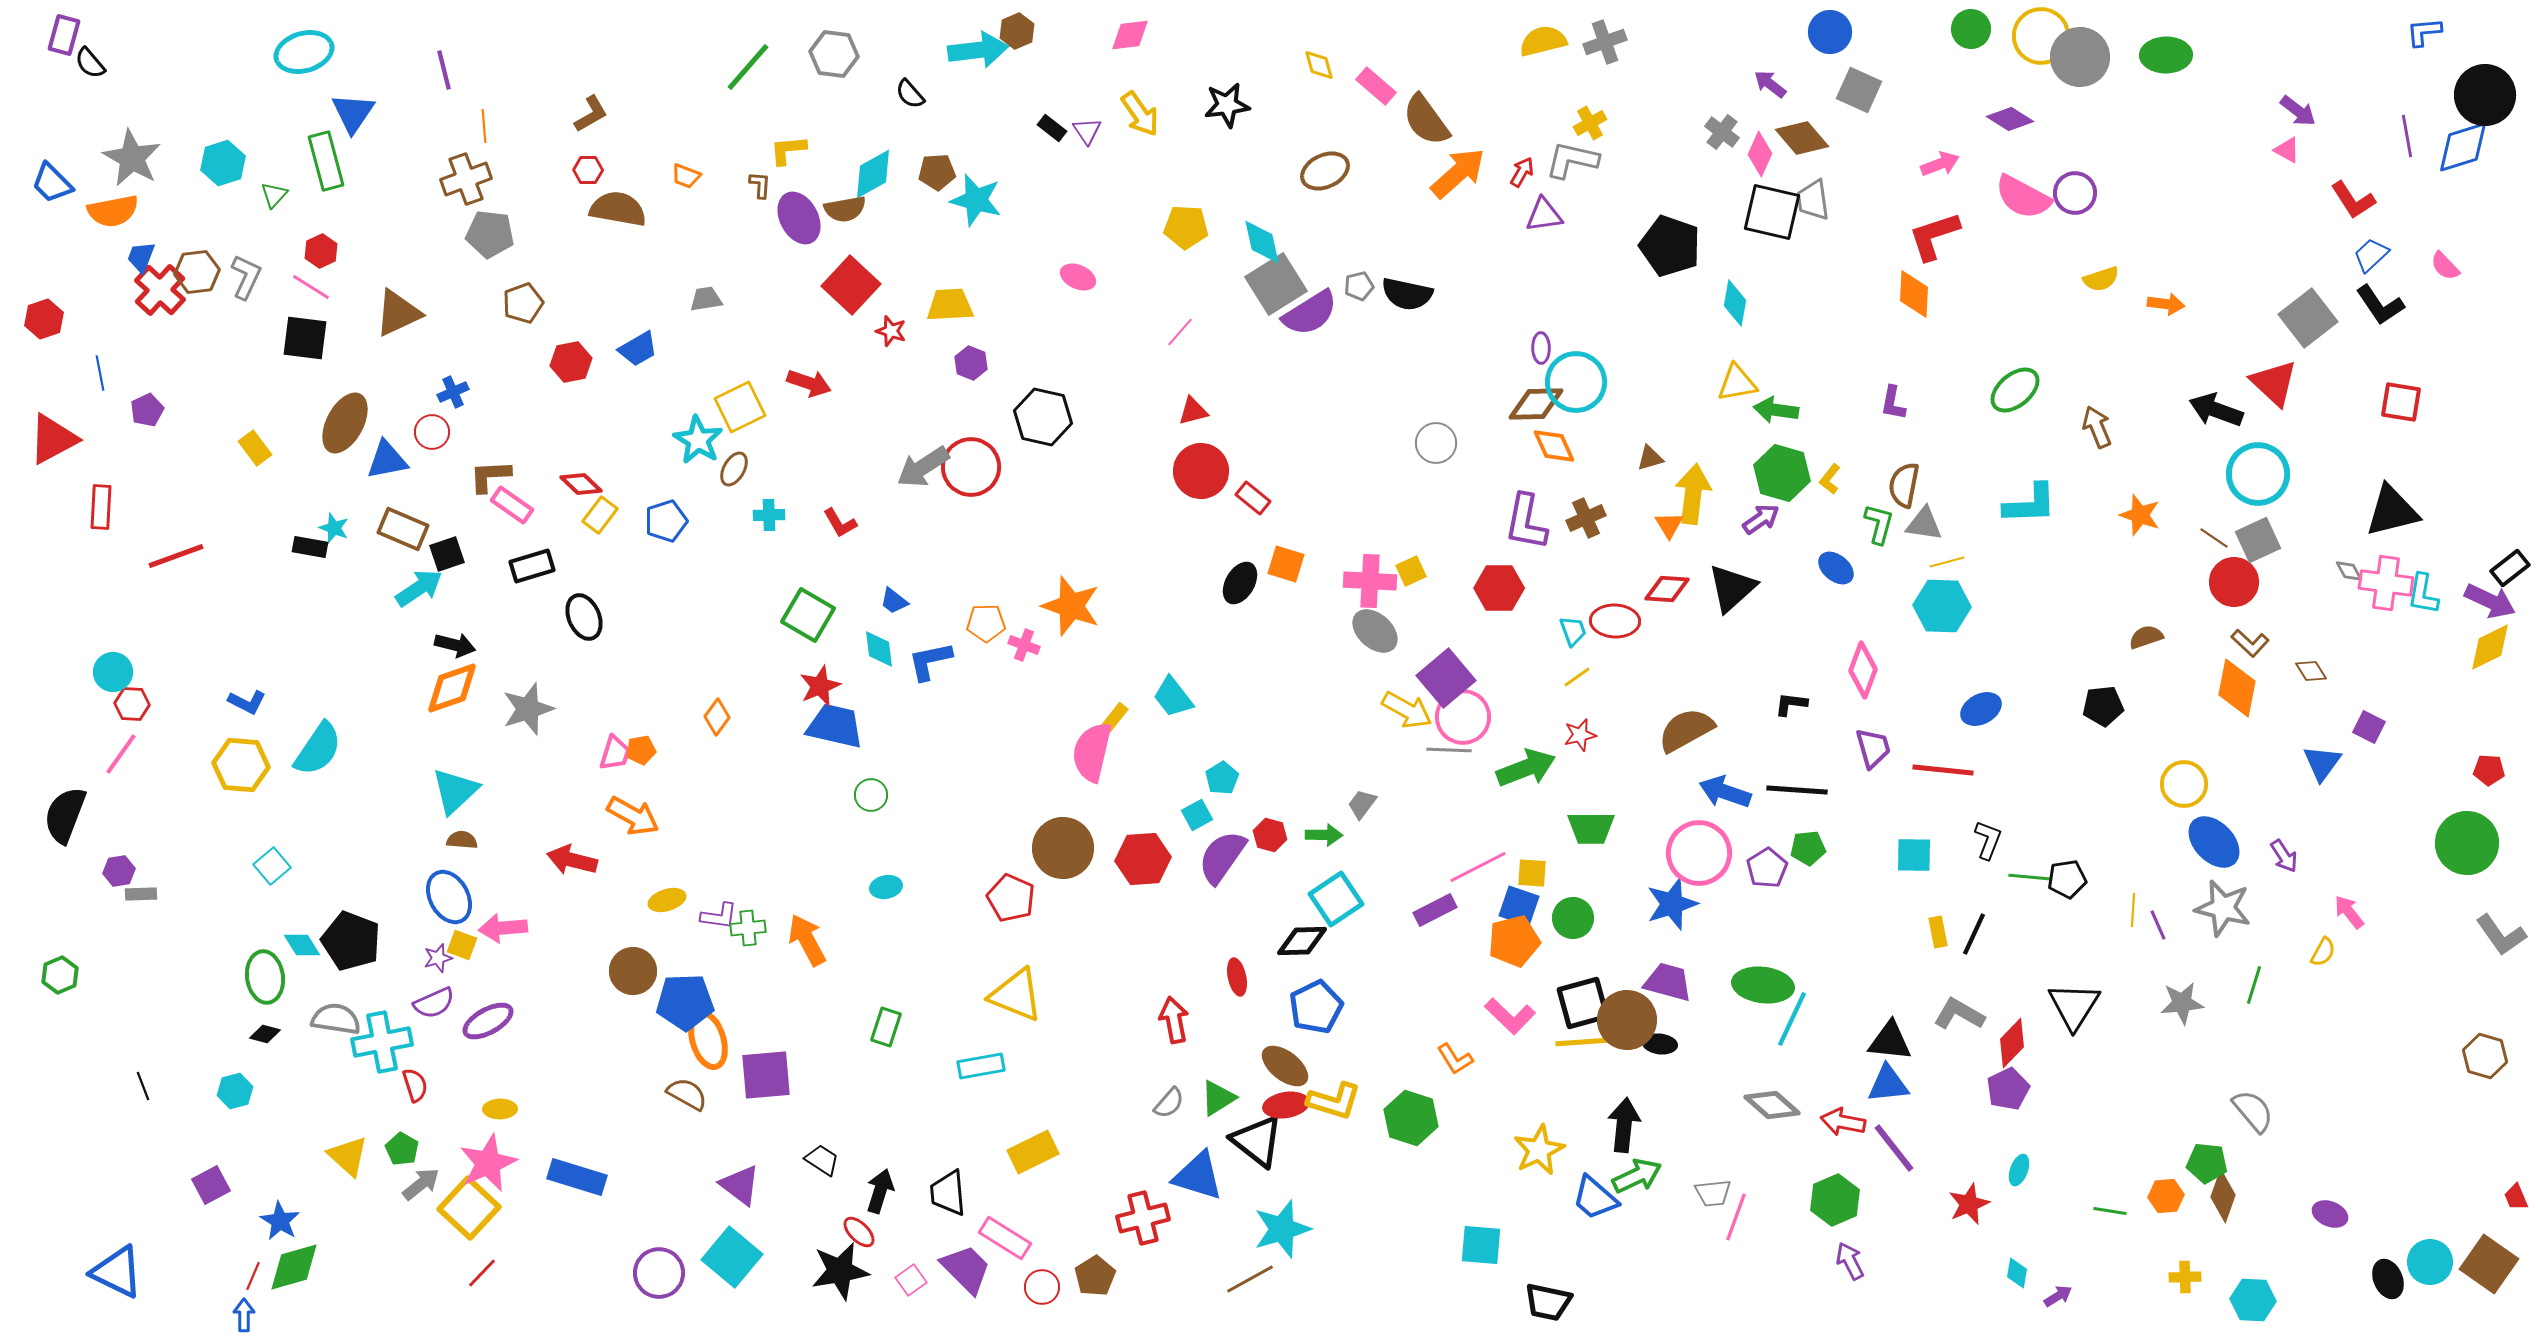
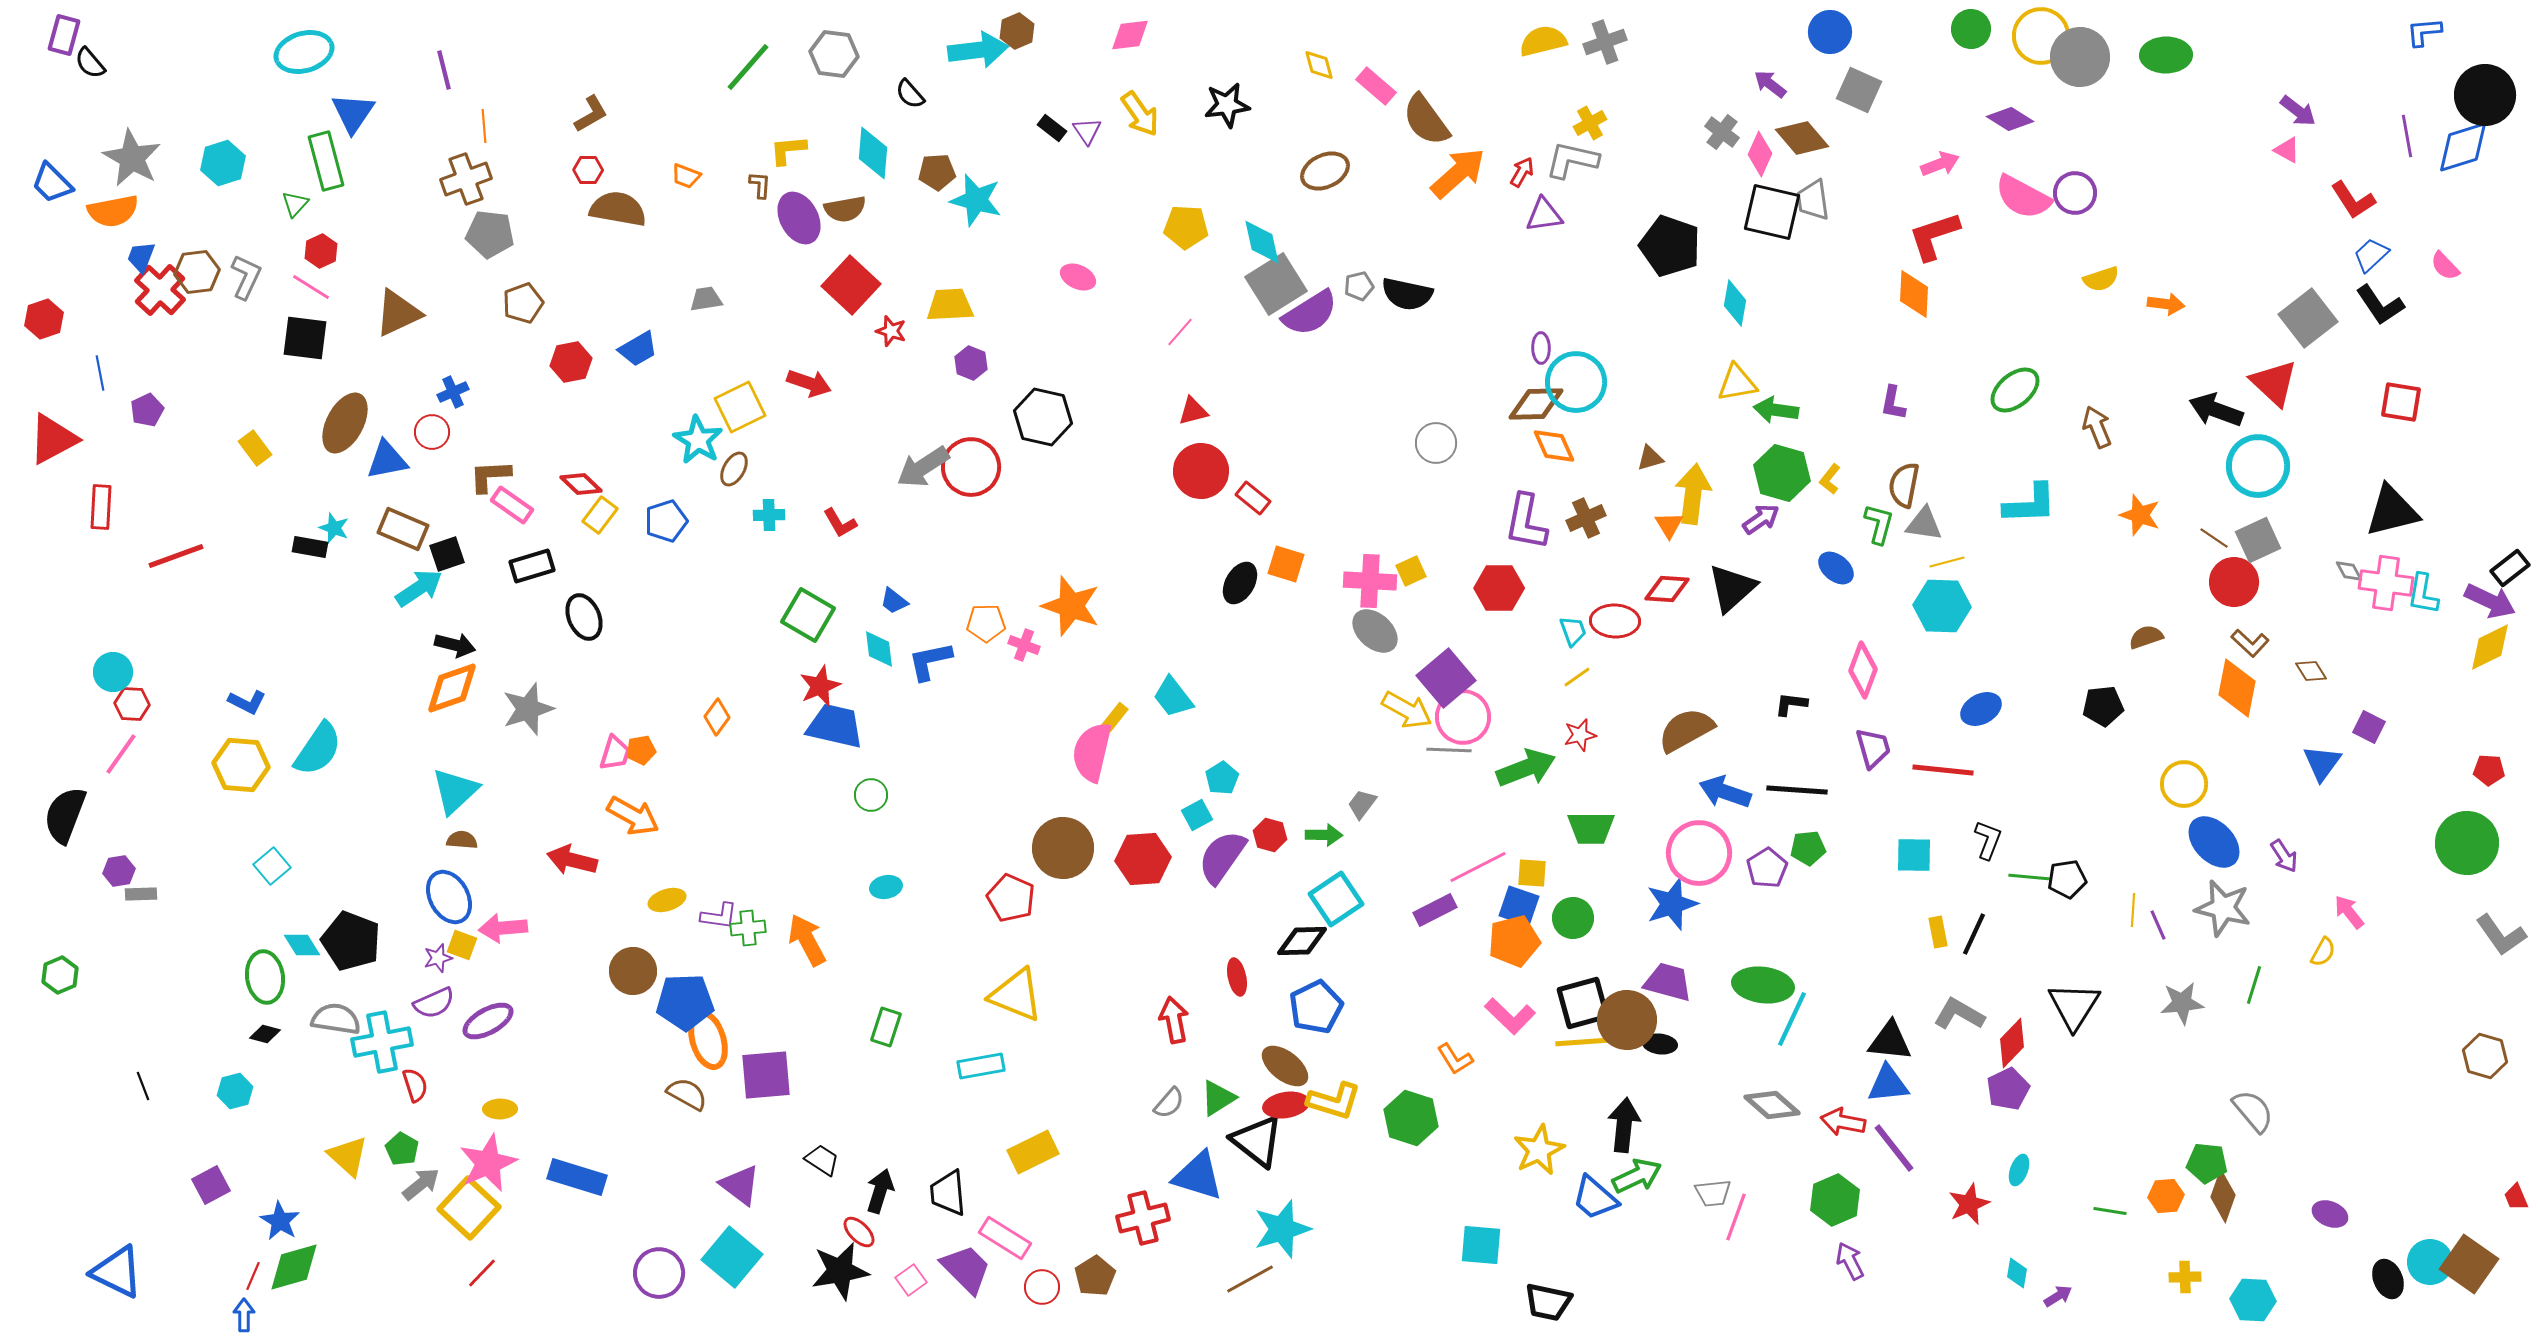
cyan diamond at (873, 174): moved 21 px up; rotated 56 degrees counterclockwise
green triangle at (274, 195): moved 21 px right, 9 px down
cyan circle at (2258, 474): moved 8 px up
brown square at (2489, 1264): moved 20 px left
